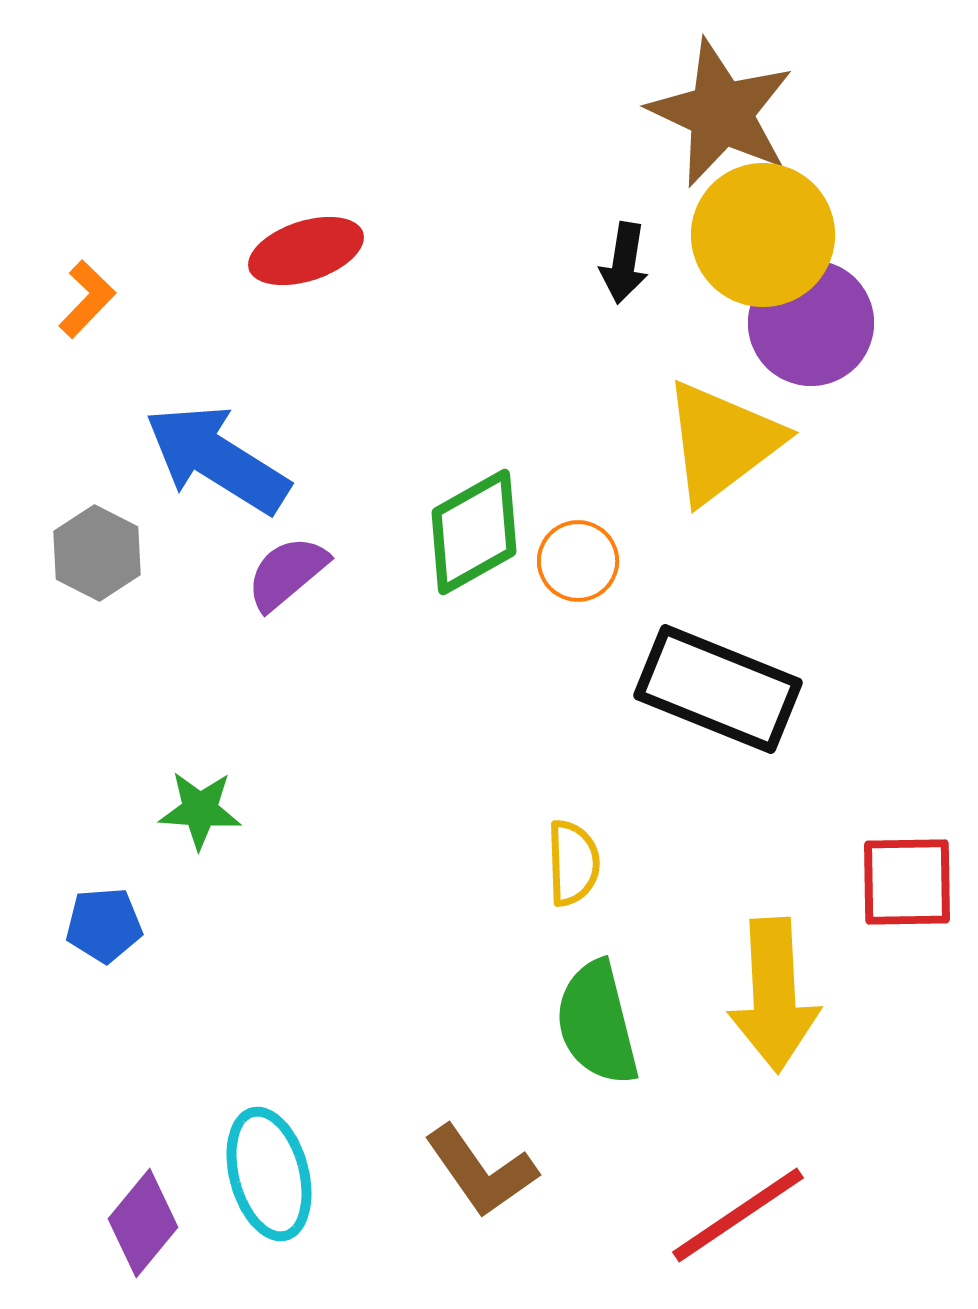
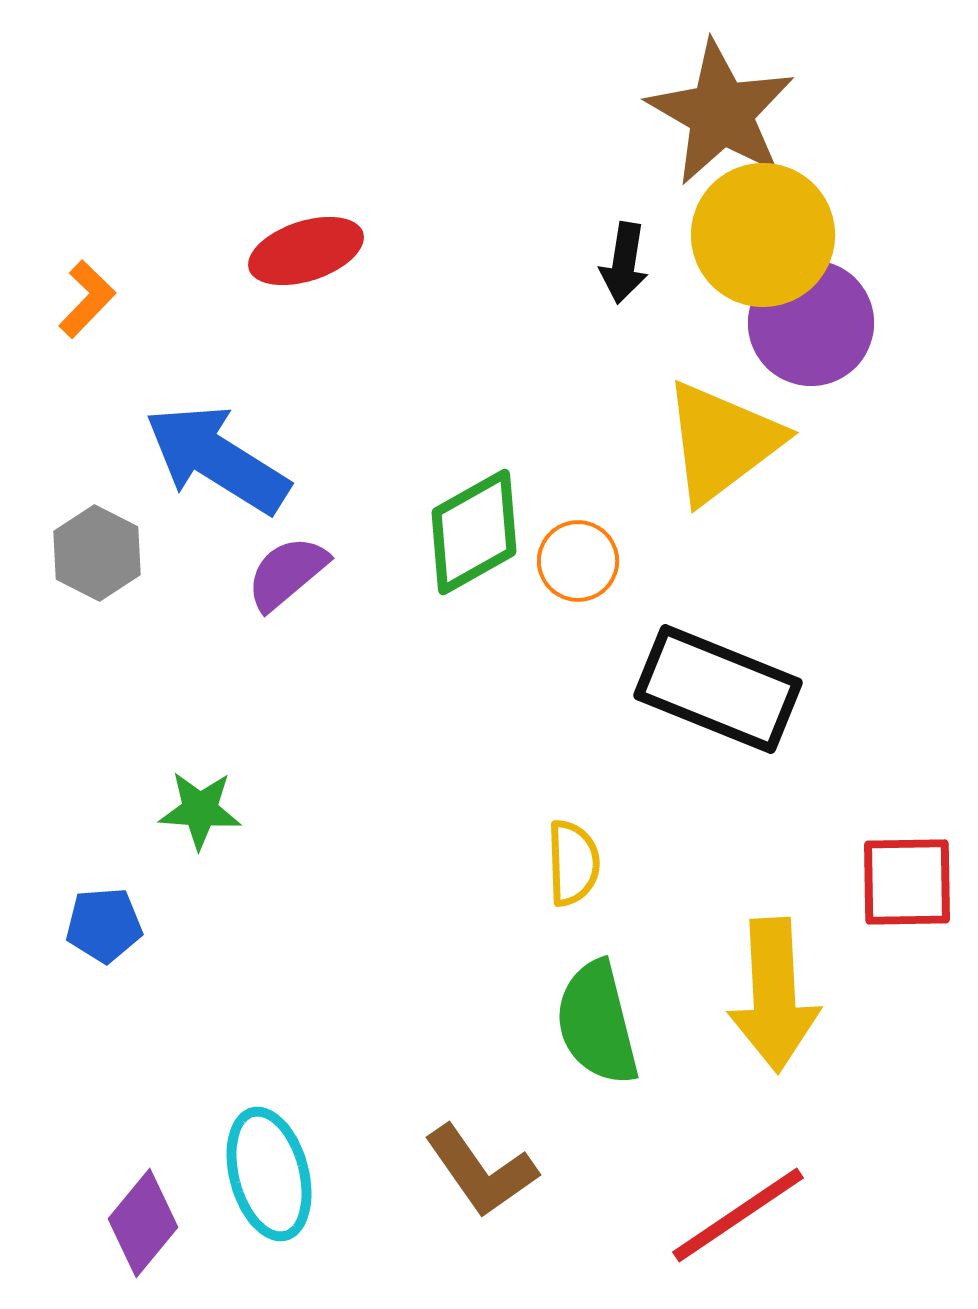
brown star: rotated 5 degrees clockwise
